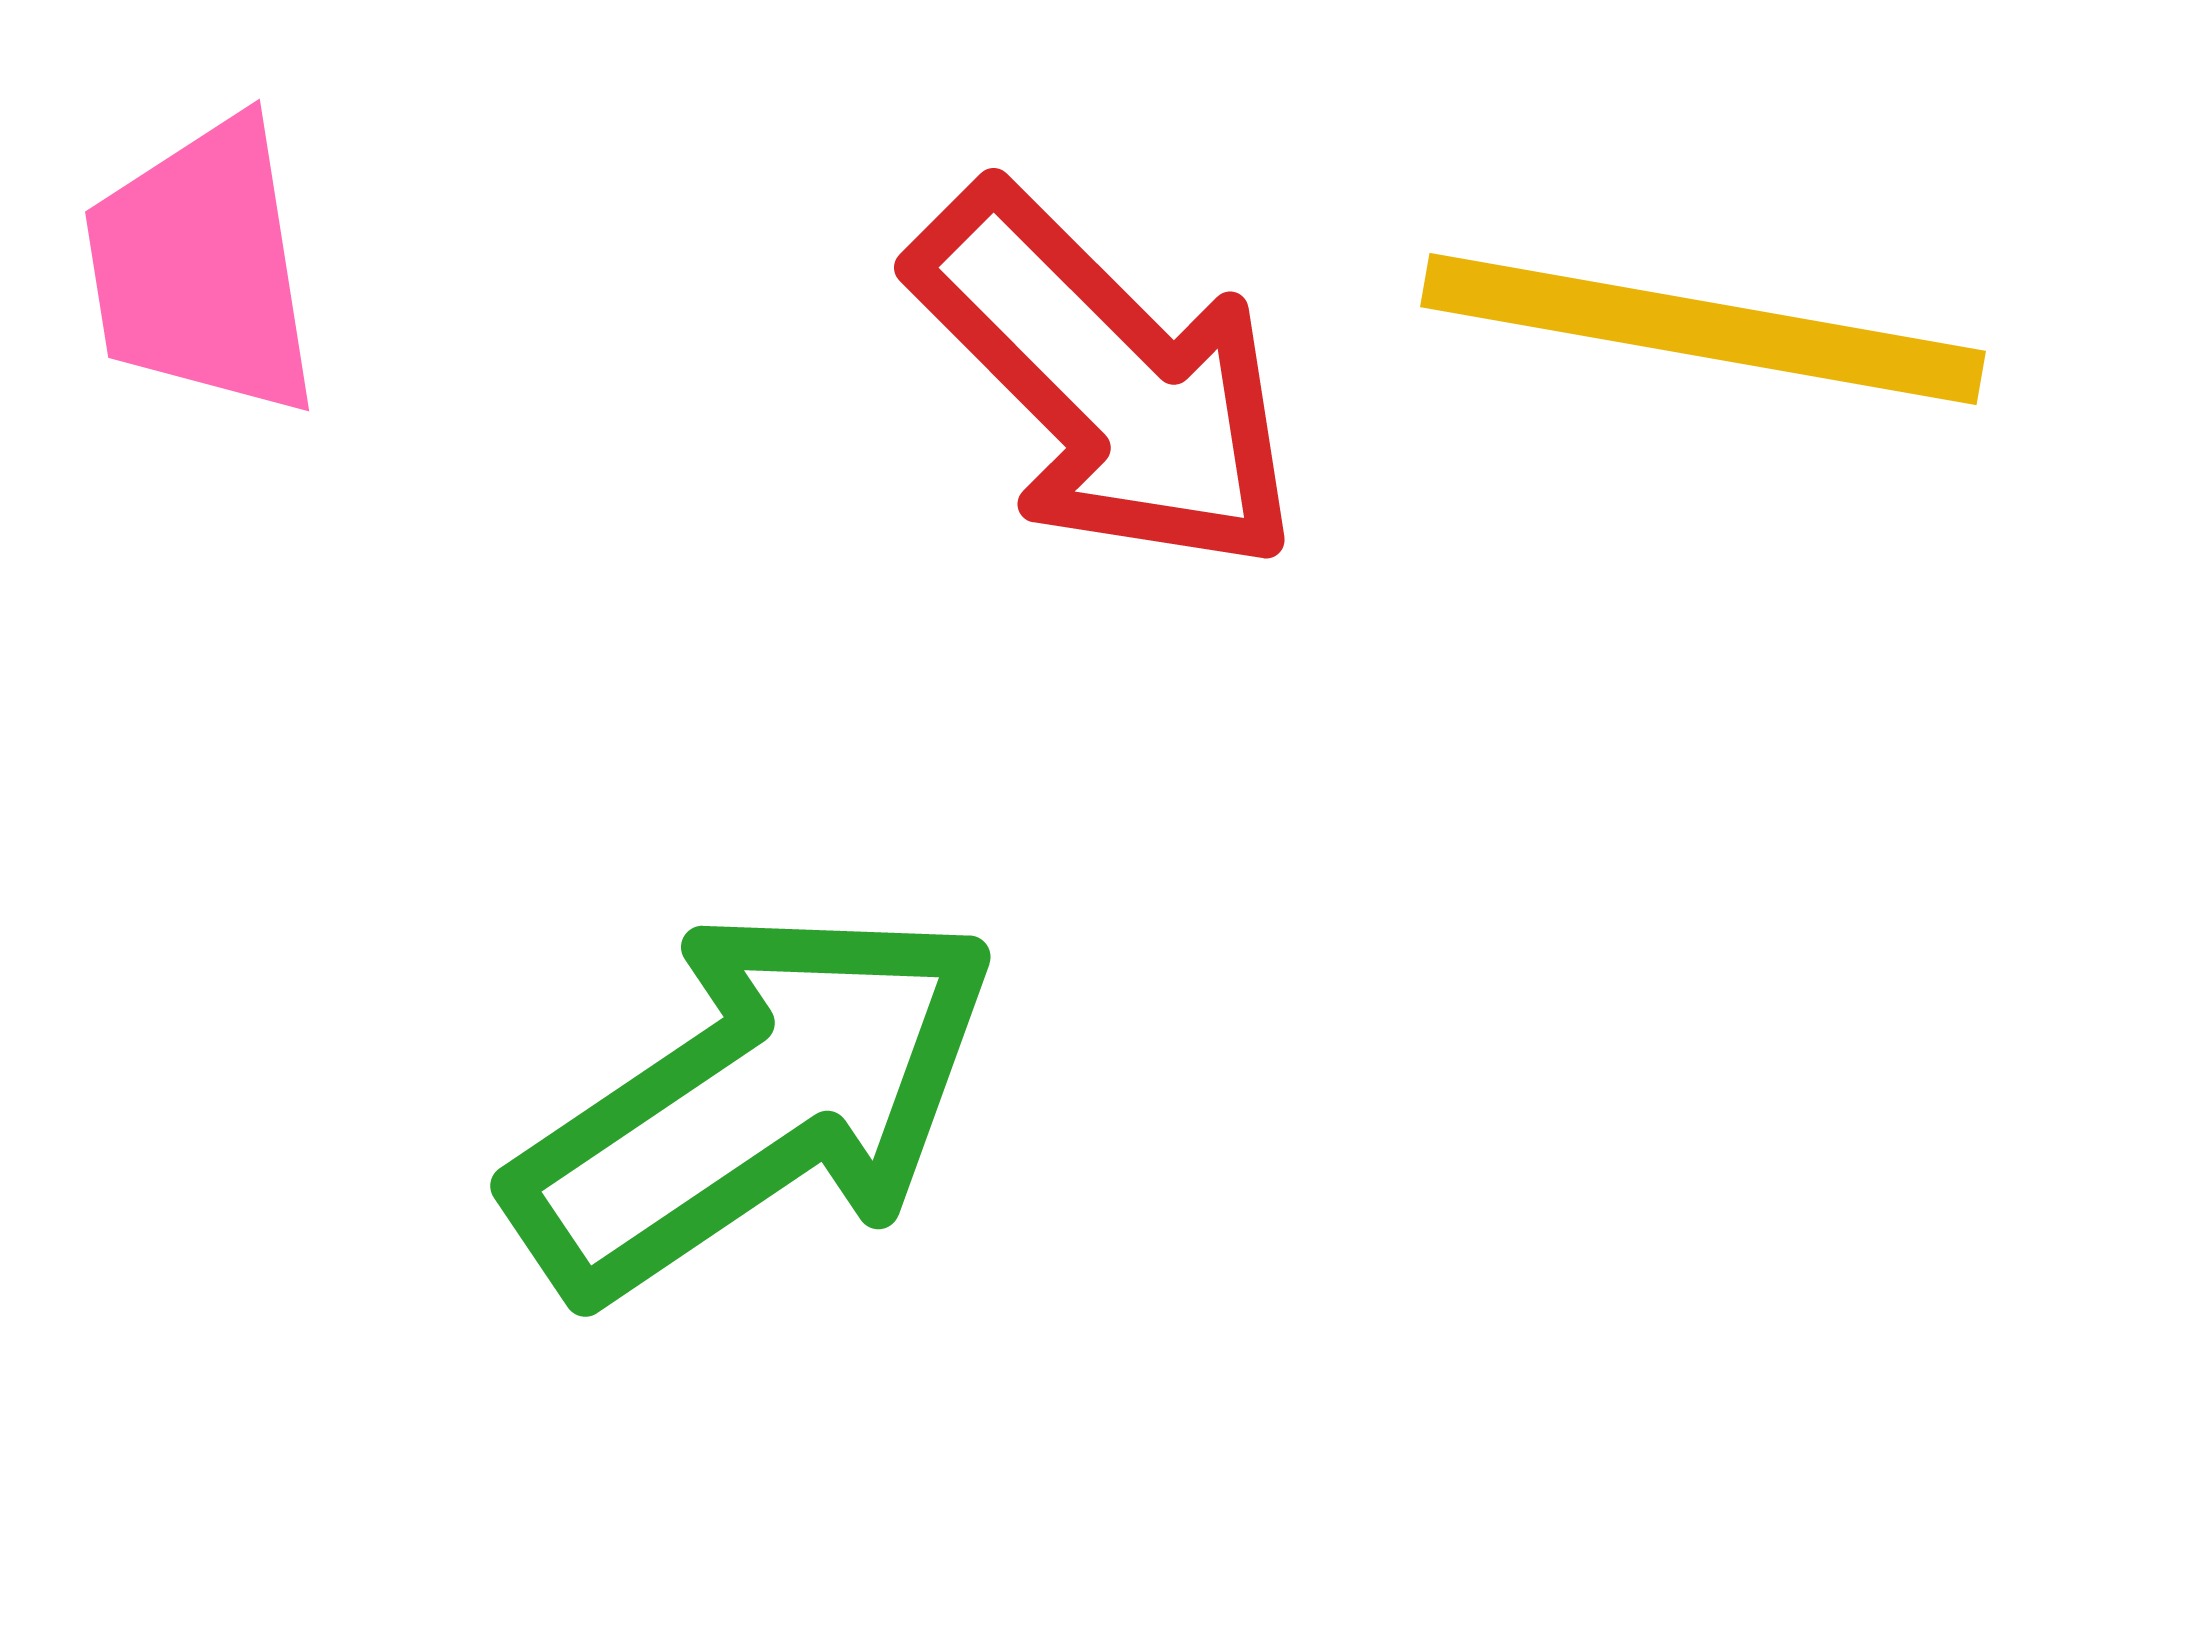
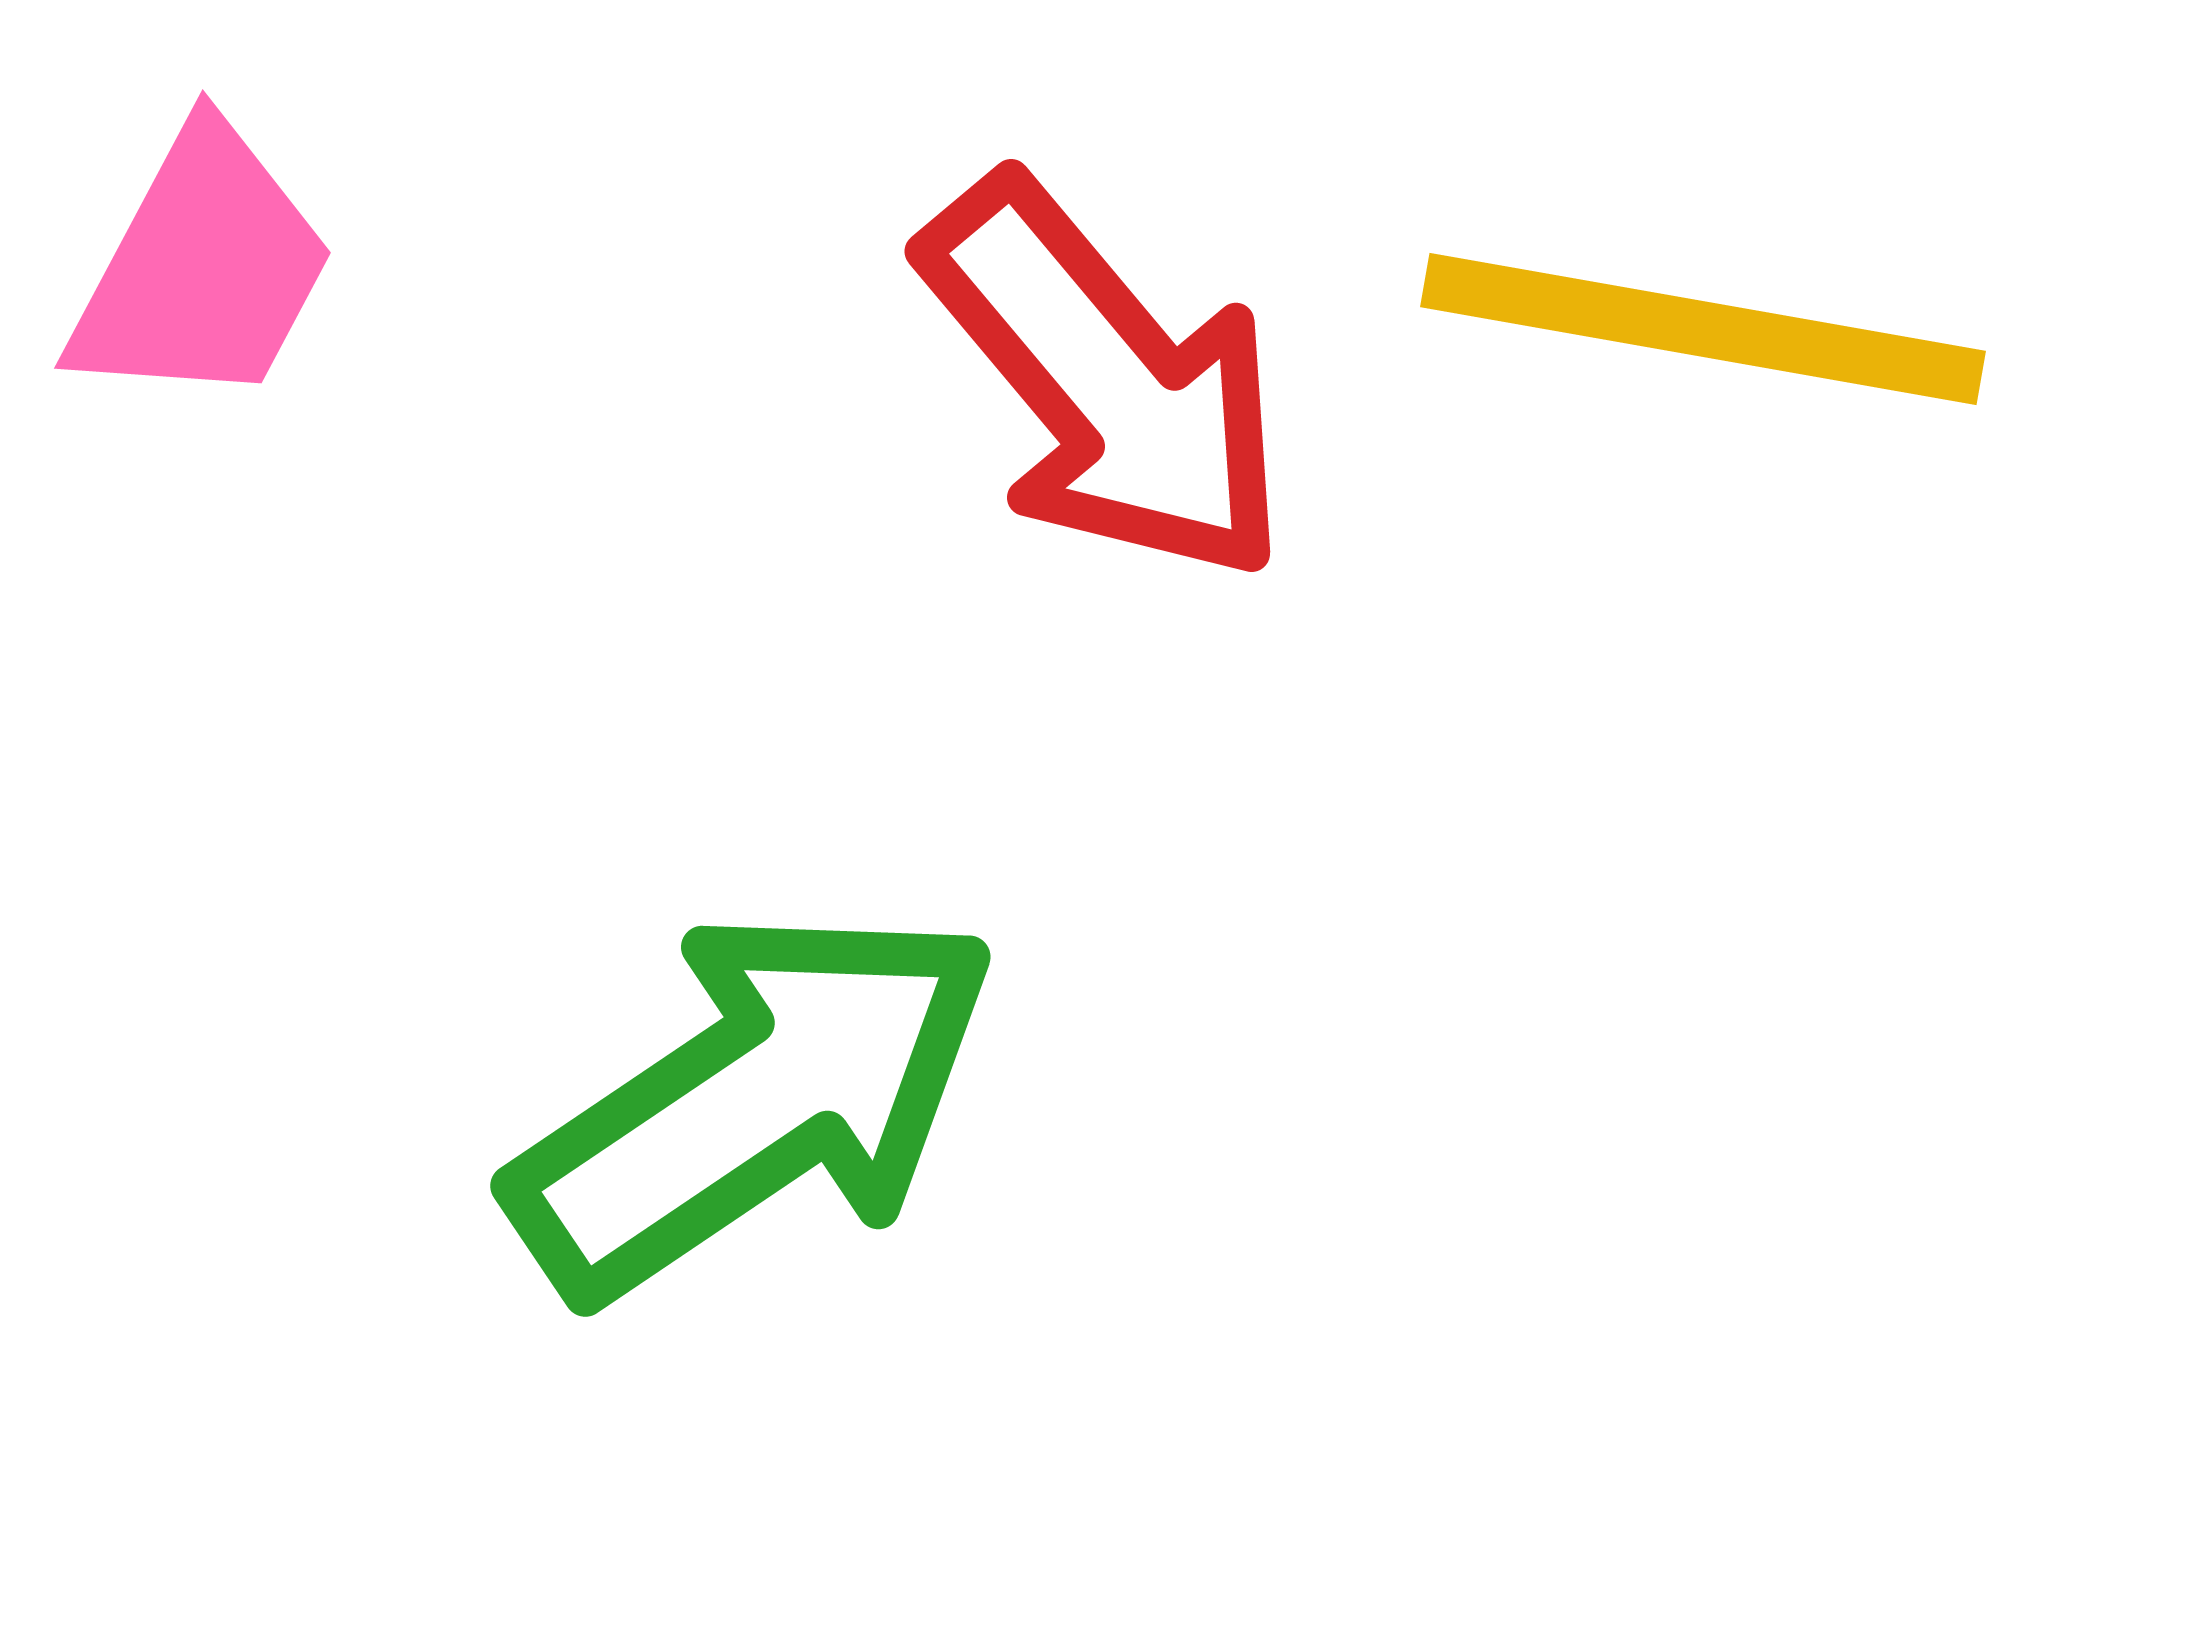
pink trapezoid: rotated 143 degrees counterclockwise
red arrow: rotated 5 degrees clockwise
